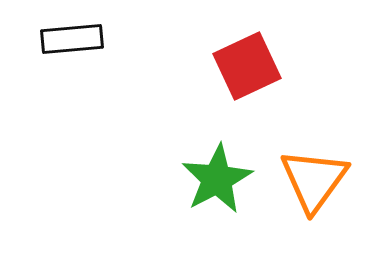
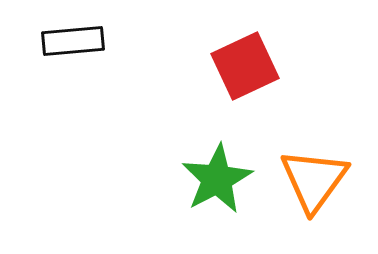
black rectangle: moved 1 px right, 2 px down
red square: moved 2 px left
